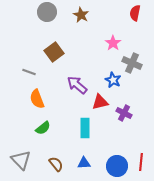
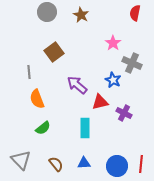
gray line: rotated 64 degrees clockwise
red line: moved 2 px down
